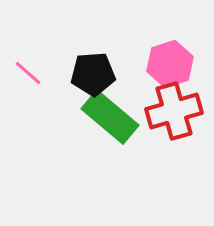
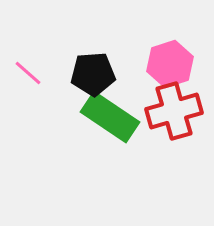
green rectangle: rotated 6 degrees counterclockwise
